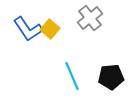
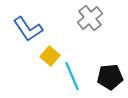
yellow square: moved 27 px down
black pentagon: moved 1 px left
